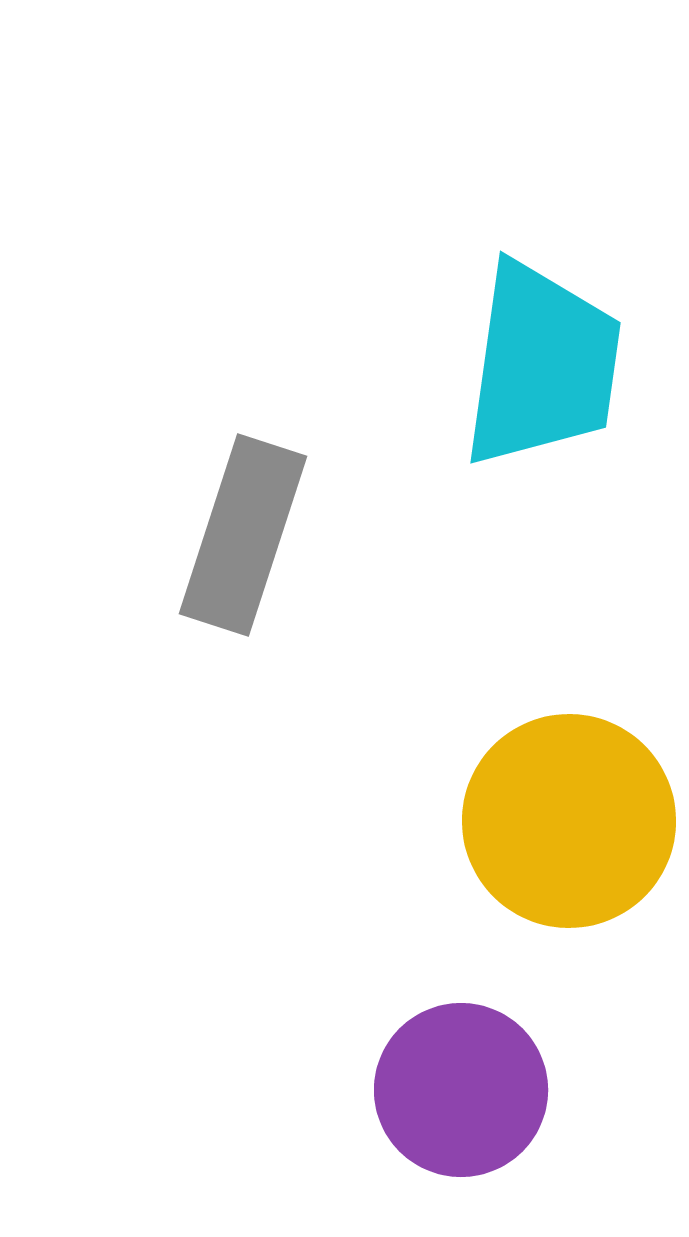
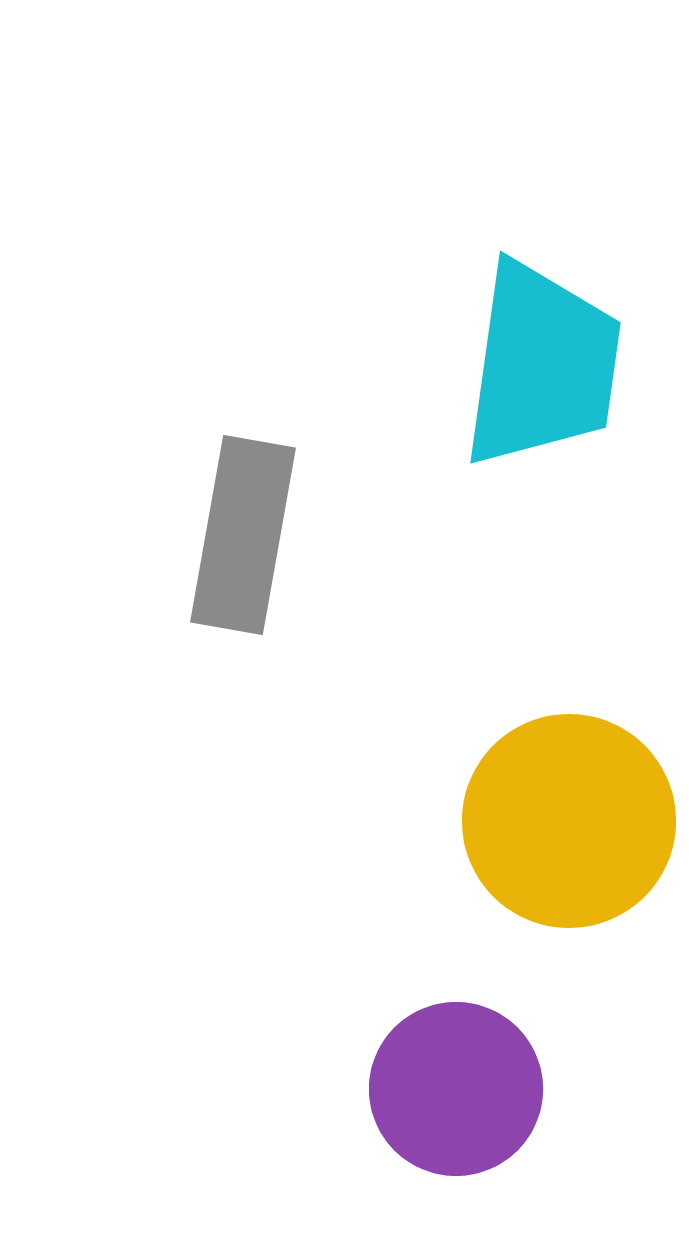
gray rectangle: rotated 8 degrees counterclockwise
purple circle: moved 5 px left, 1 px up
